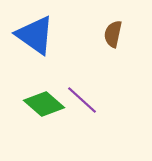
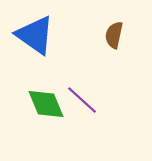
brown semicircle: moved 1 px right, 1 px down
green diamond: moved 2 px right; rotated 27 degrees clockwise
